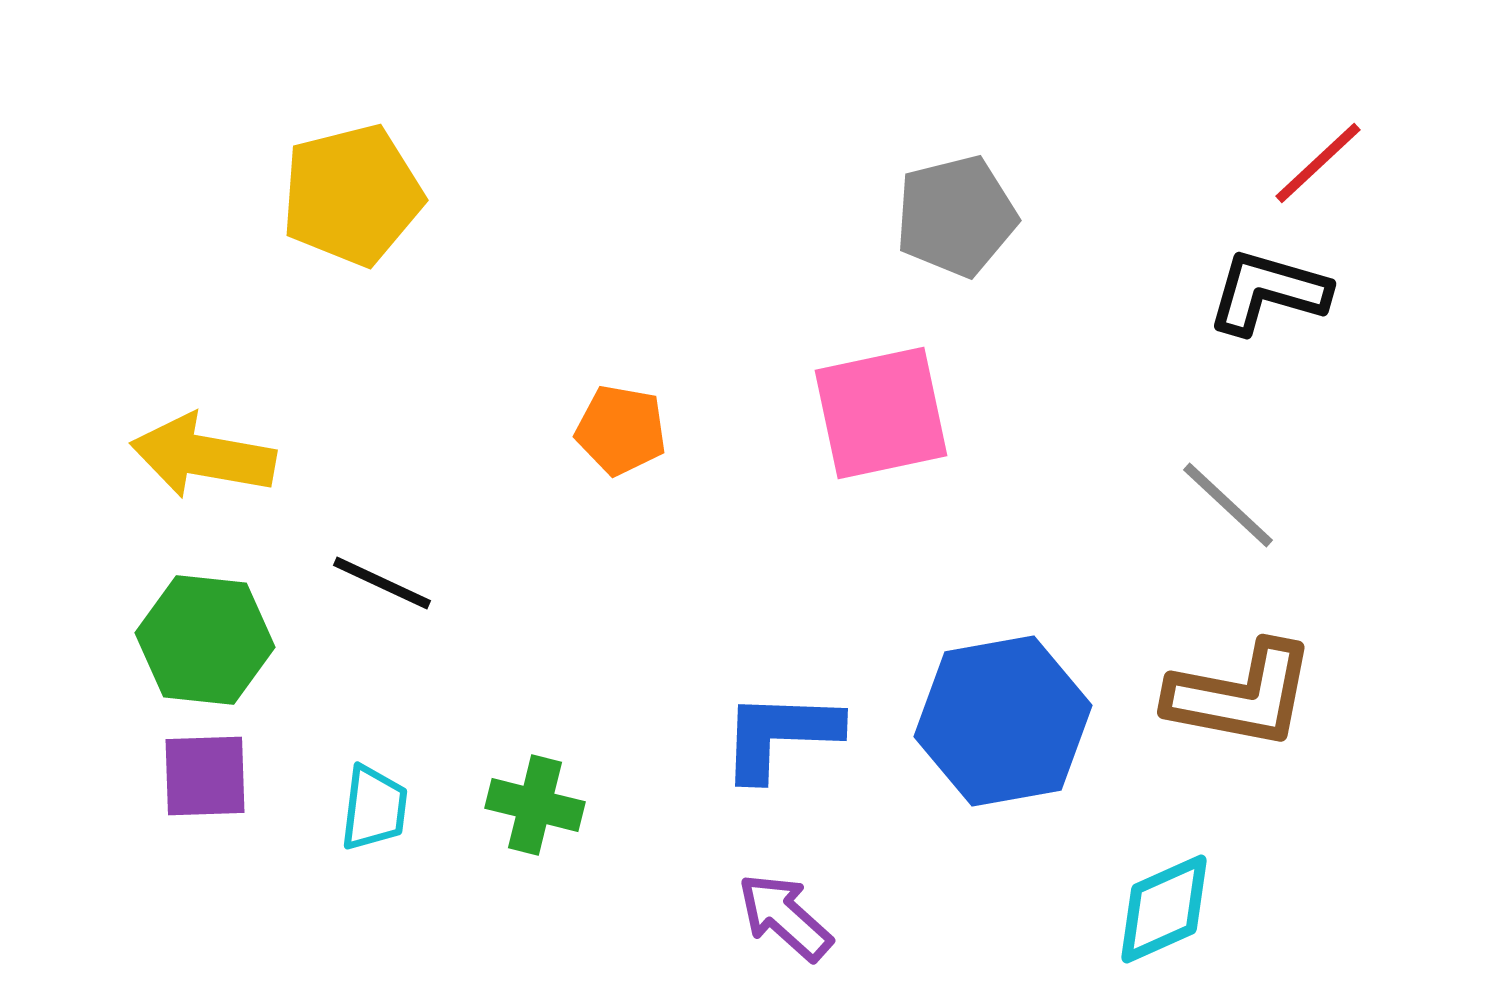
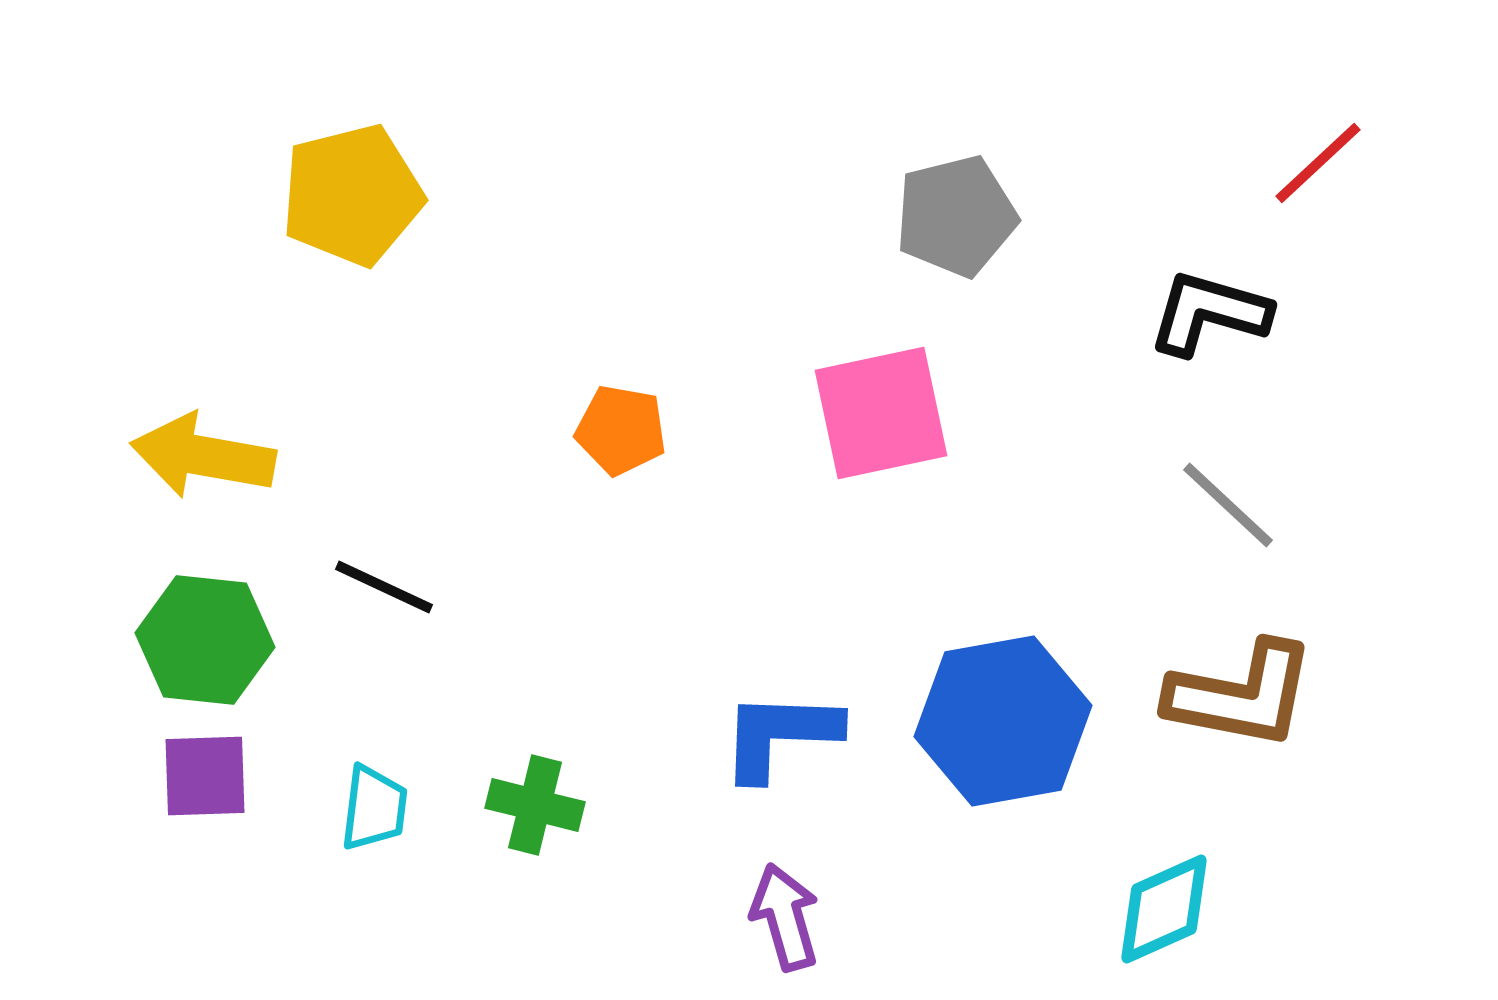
black L-shape: moved 59 px left, 21 px down
black line: moved 2 px right, 4 px down
purple arrow: rotated 32 degrees clockwise
